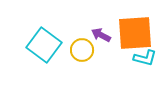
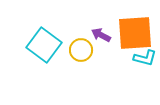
yellow circle: moved 1 px left
